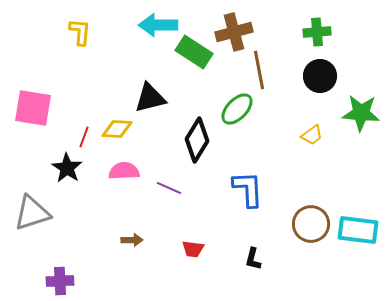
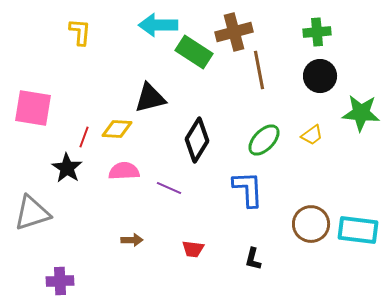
green ellipse: moved 27 px right, 31 px down
